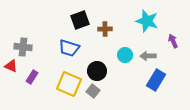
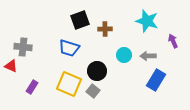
cyan circle: moved 1 px left
purple rectangle: moved 10 px down
